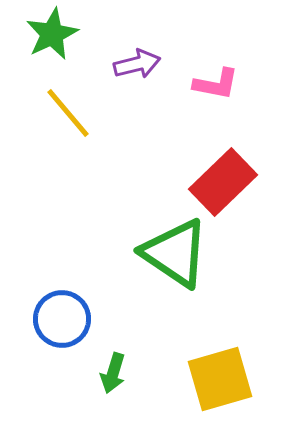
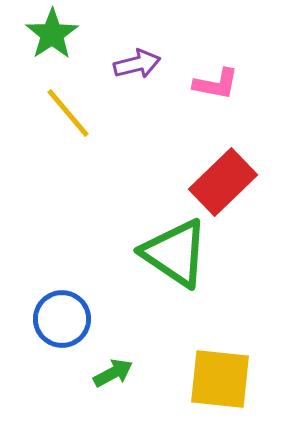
green star: rotated 8 degrees counterclockwise
green arrow: rotated 135 degrees counterclockwise
yellow square: rotated 22 degrees clockwise
